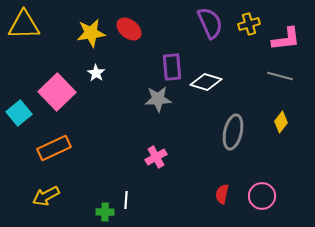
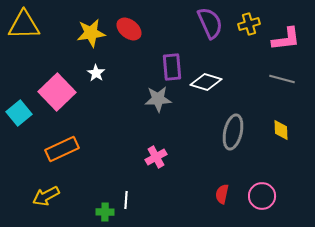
gray line: moved 2 px right, 3 px down
yellow diamond: moved 8 px down; rotated 40 degrees counterclockwise
orange rectangle: moved 8 px right, 1 px down
